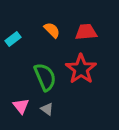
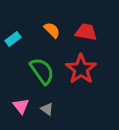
red trapezoid: rotated 15 degrees clockwise
green semicircle: moved 3 px left, 6 px up; rotated 12 degrees counterclockwise
